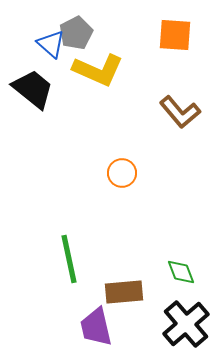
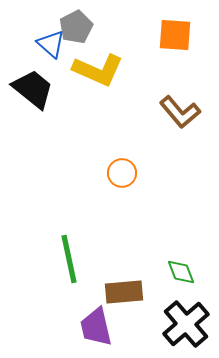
gray pentagon: moved 6 px up
